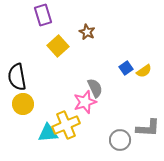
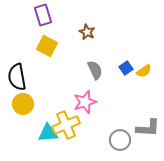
yellow square: moved 11 px left; rotated 20 degrees counterclockwise
gray semicircle: moved 18 px up
